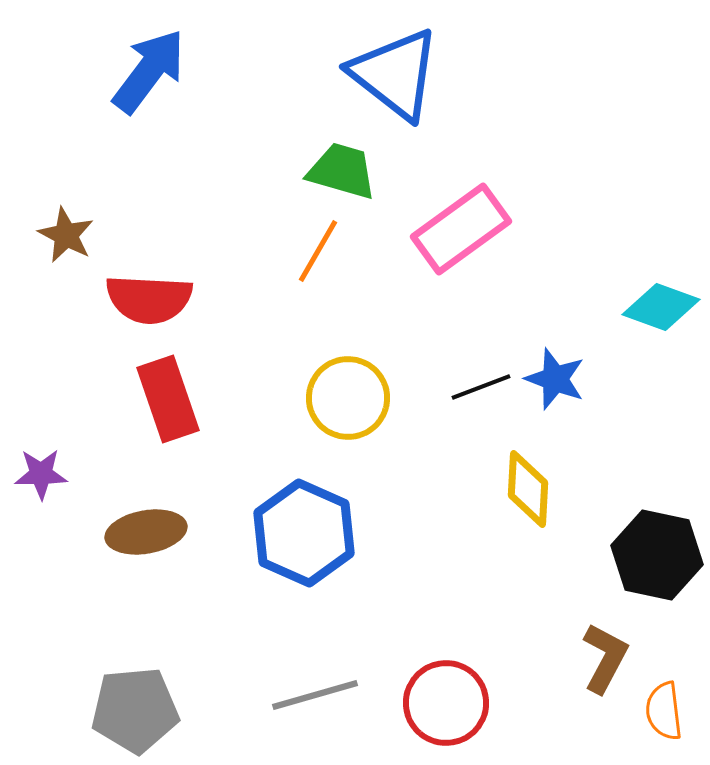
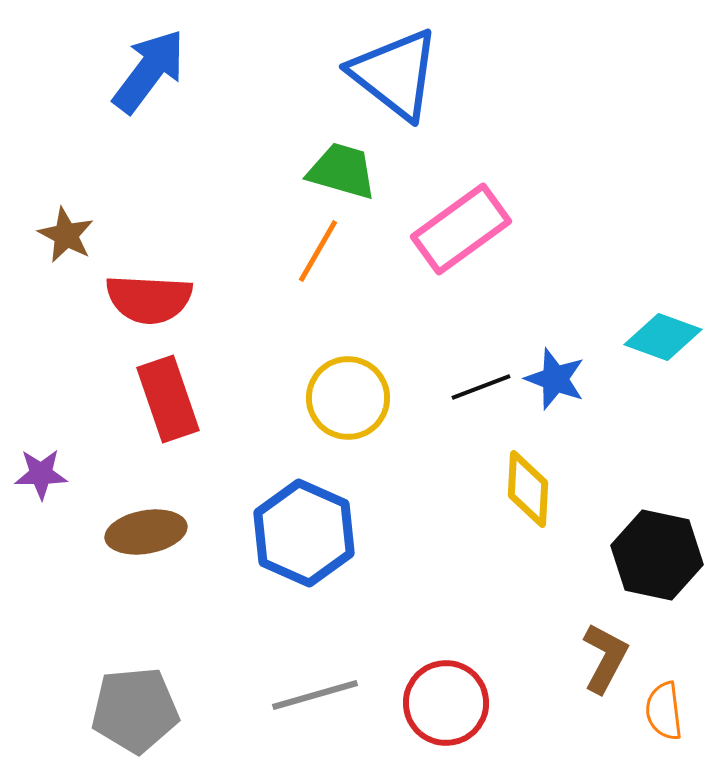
cyan diamond: moved 2 px right, 30 px down
